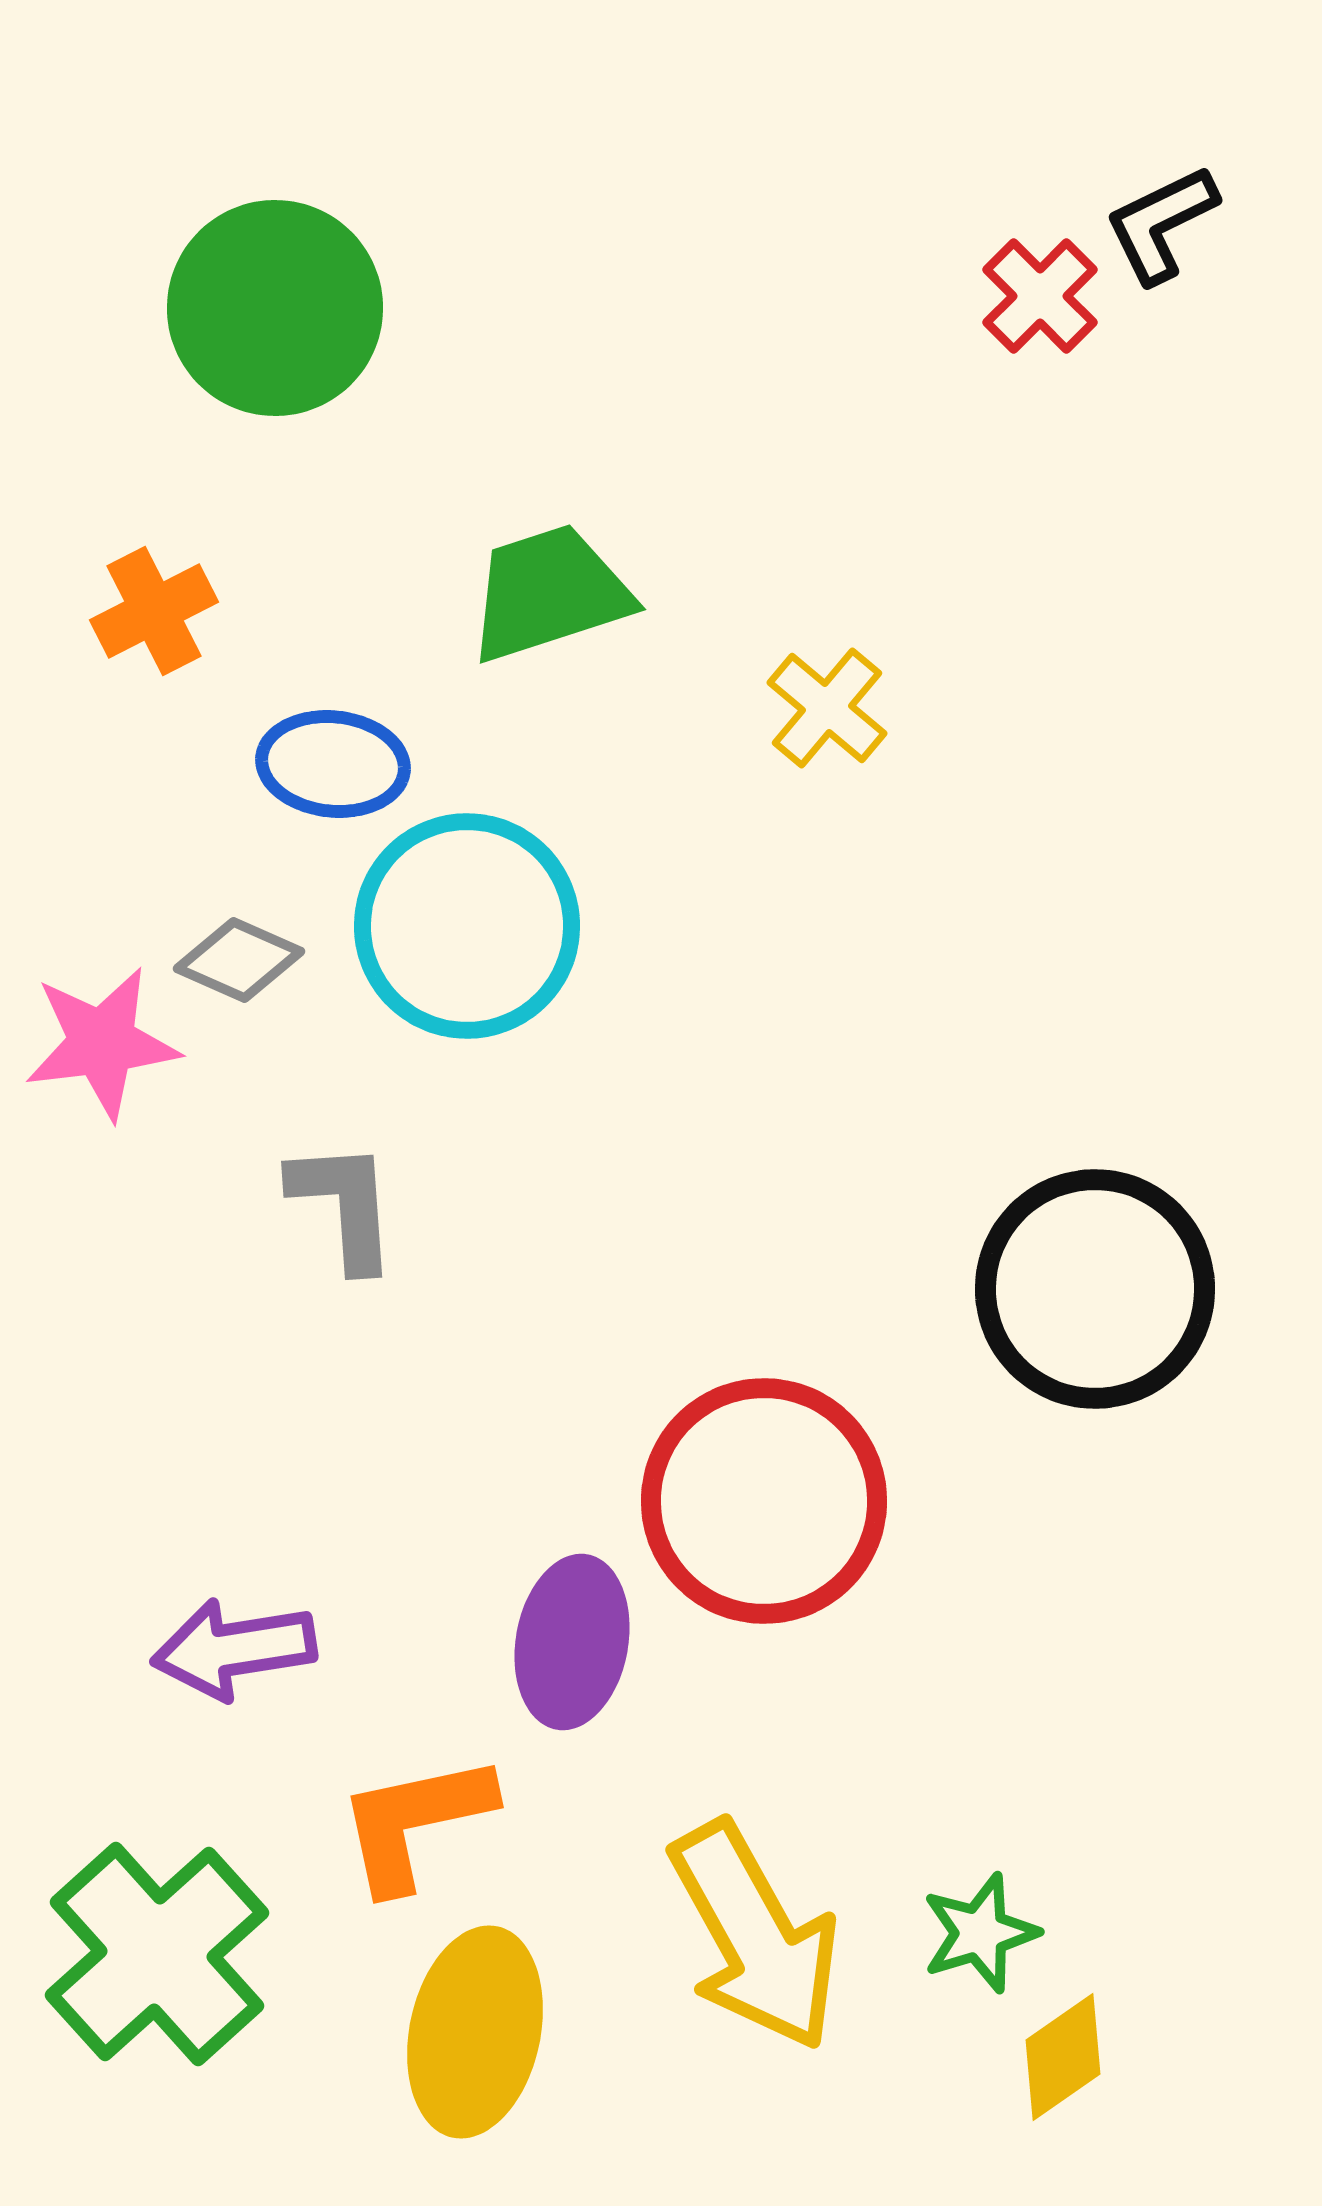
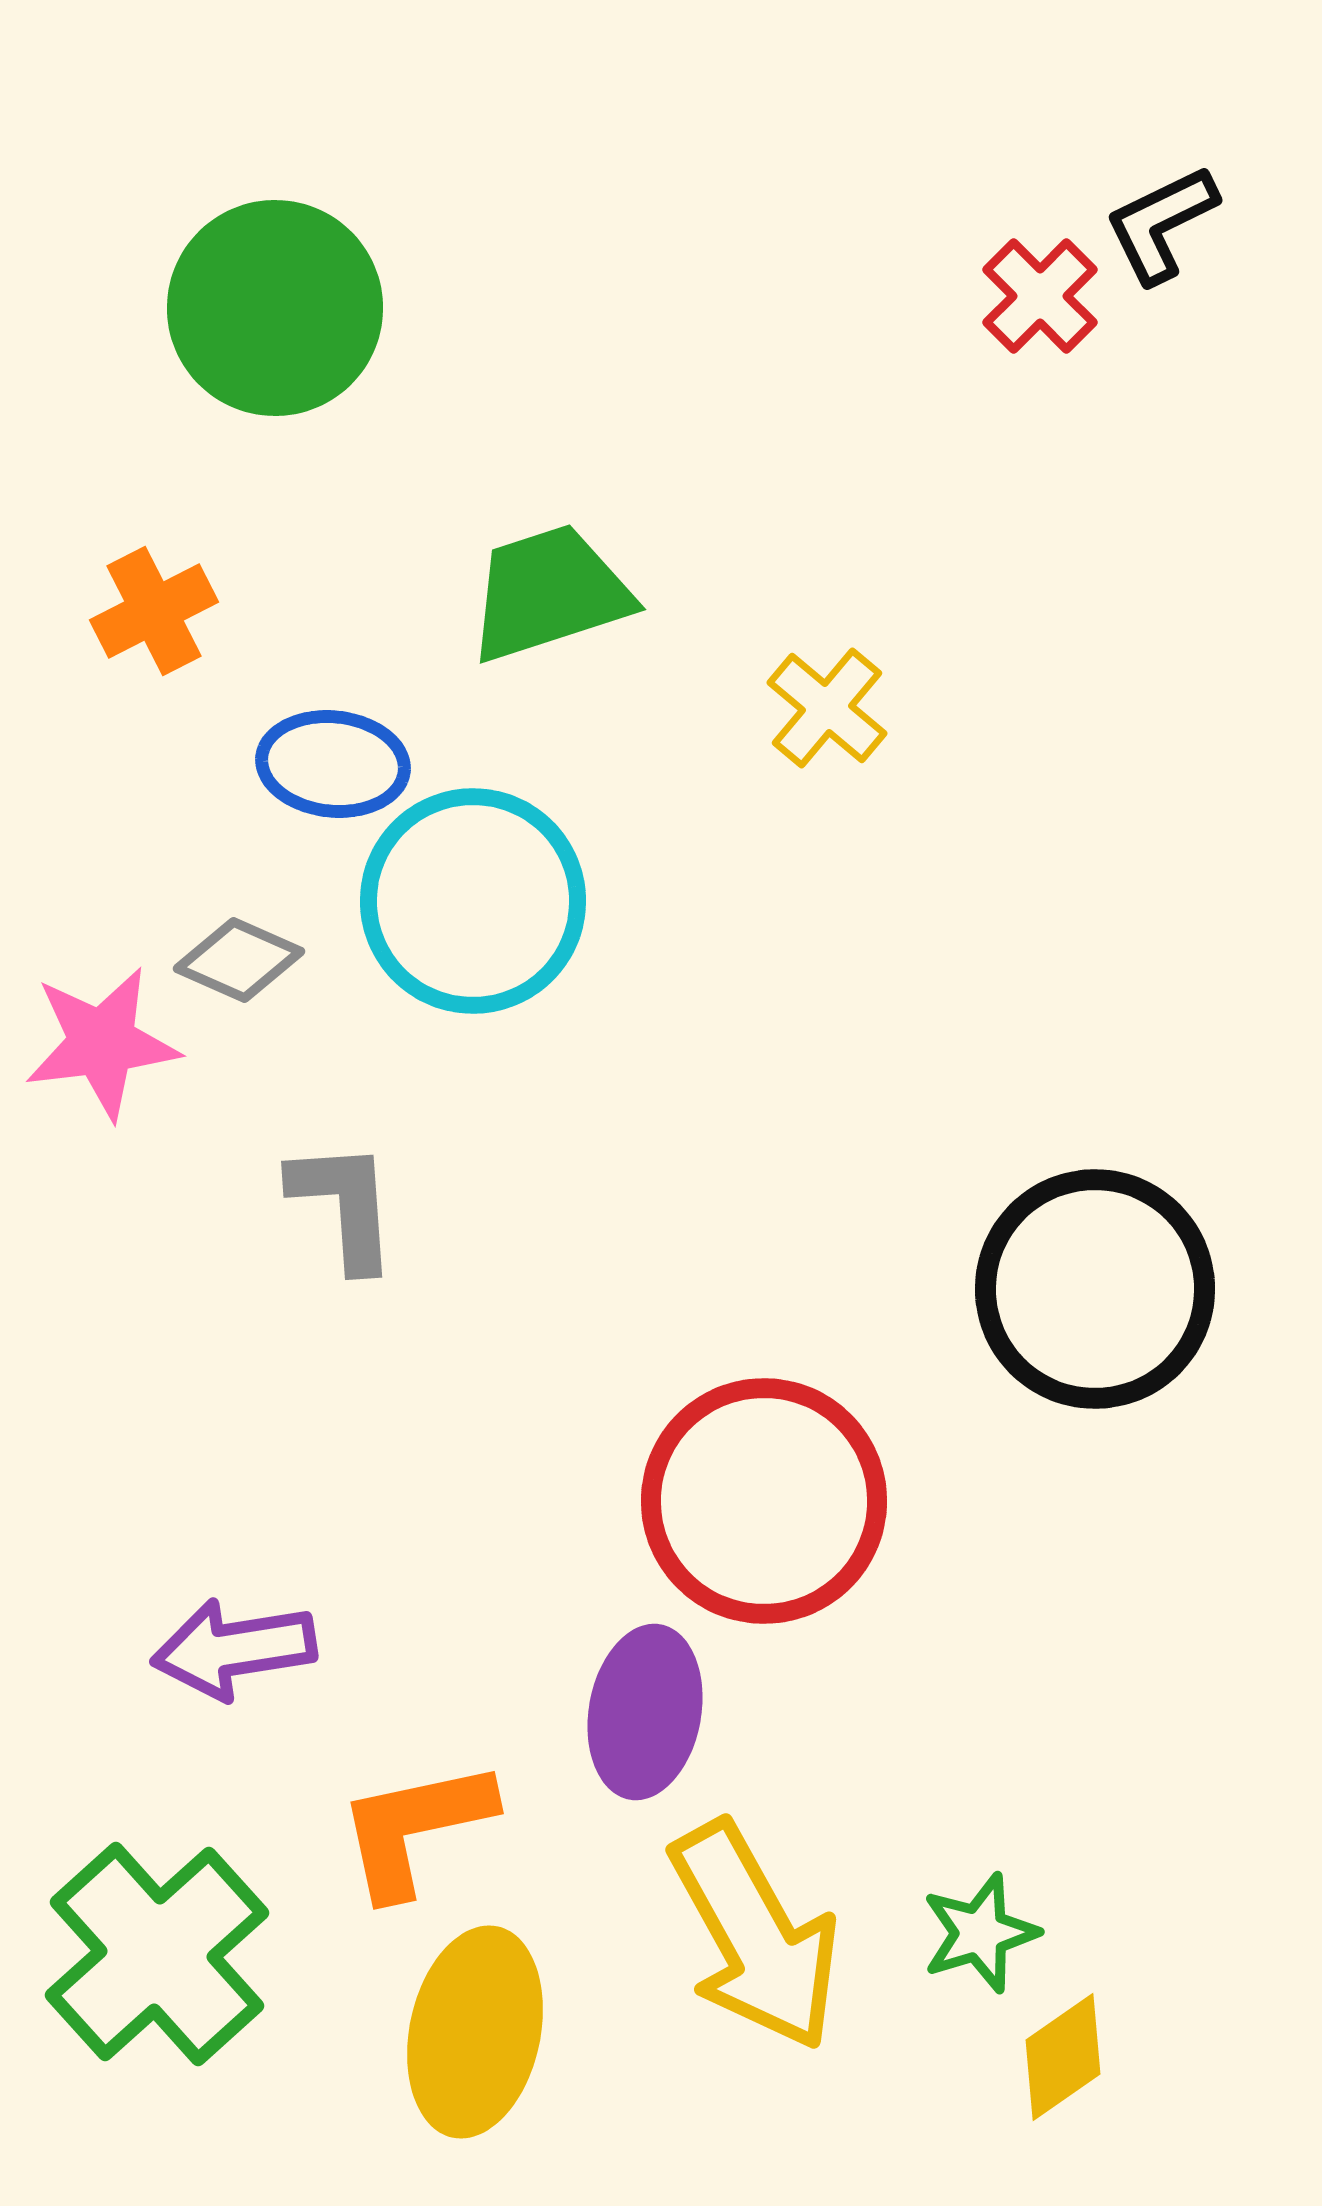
cyan circle: moved 6 px right, 25 px up
purple ellipse: moved 73 px right, 70 px down
orange L-shape: moved 6 px down
